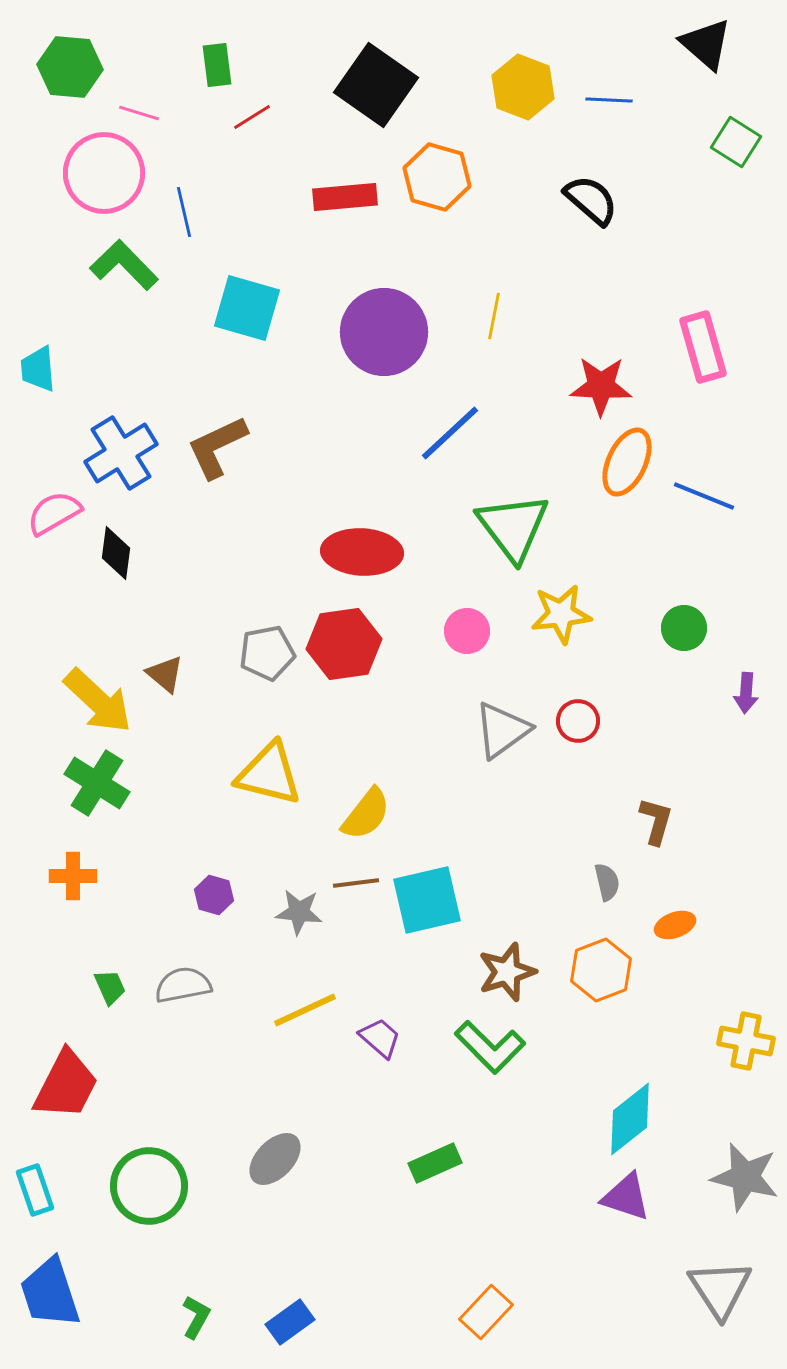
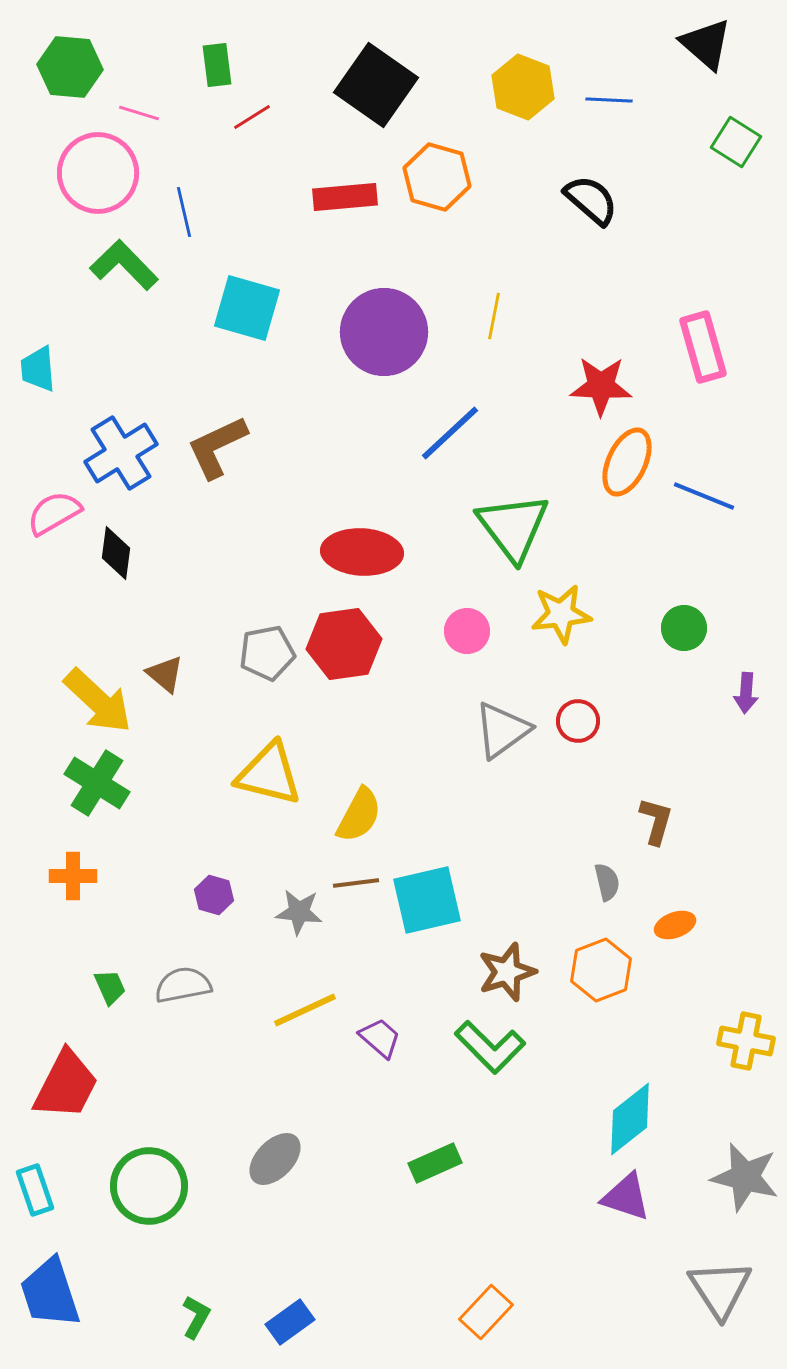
pink circle at (104, 173): moved 6 px left
yellow semicircle at (366, 814): moved 7 px left, 1 px down; rotated 10 degrees counterclockwise
